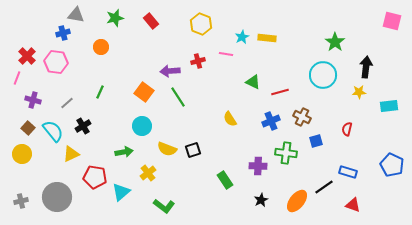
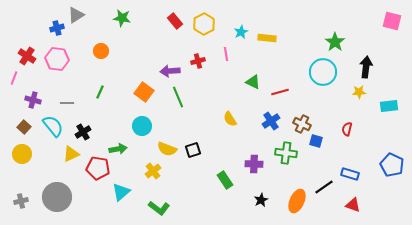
gray triangle at (76, 15): rotated 42 degrees counterclockwise
green star at (115, 18): moved 7 px right; rotated 24 degrees clockwise
red rectangle at (151, 21): moved 24 px right
yellow hexagon at (201, 24): moved 3 px right; rotated 10 degrees clockwise
blue cross at (63, 33): moved 6 px left, 5 px up
cyan star at (242, 37): moved 1 px left, 5 px up
orange circle at (101, 47): moved 4 px down
pink line at (226, 54): rotated 72 degrees clockwise
red cross at (27, 56): rotated 12 degrees counterclockwise
pink hexagon at (56, 62): moved 1 px right, 3 px up
cyan circle at (323, 75): moved 3 px up
pink line at (17, 78): moved 3 px left
green line at (178, 97): rotated 10 degrees clockwise
gray line at (67, 103): rotated 40 degrees clockwise
brown cross at (302, 117): moved 7 px down
blue cross at (271, 121): rotated 12 degrees counterclockwise
black cross at (83, 126): moved 6 px down
brown square at (28, 128): moved 4 px left, 1 px up
cyan semicircle at (53, 131): moved 5 px up
blue square at (316, 141): rotated 32 degrees clockwise
green arrow at (124, 152): moved 6 px left, 3 px up
purple cross at (258, 166): moved 4 px left, 2 px up
blue rectangle at (348, 172): moved 2 px right, 2 px down
yellow cross at (148, 173): moved 5 px right, 2 px up
red pentagon at (95, 177): moved 3 px right, 9 px up
orange ellipse at (297, 201): rotated 15 degrees counterclockwise
green L-shape at (164, 206): moved 5 px left, 2 px down
